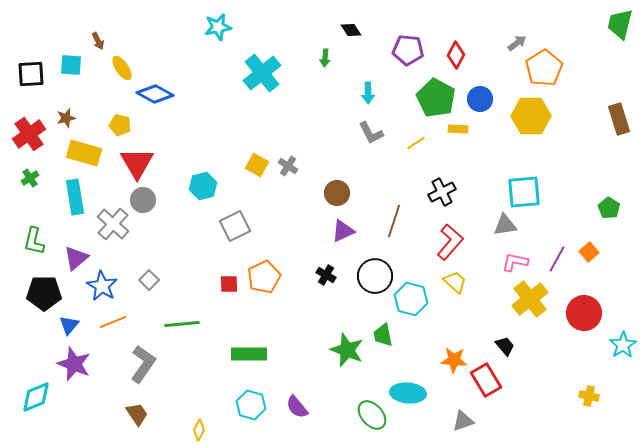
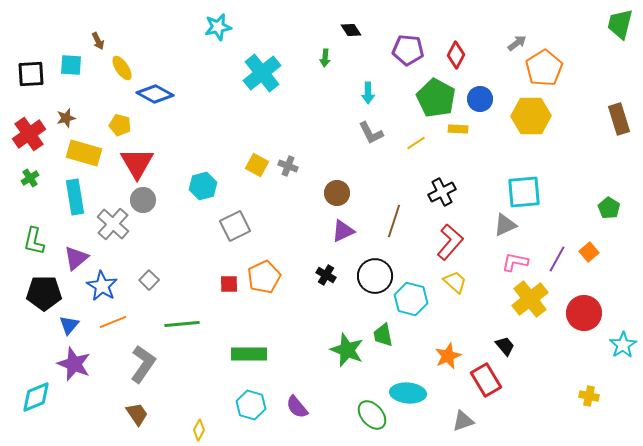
gray cross at (288, 166): rotated 12 degrees counterclockwise
gray triangle at (505, 225): rotated 15 degrees counterclockwise
orange star at (454, 360): moved 6 px left, 4 px up; rotated 28 degrees counterclockwise
